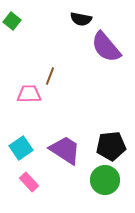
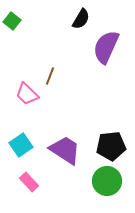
black semicircle: rotated 70 degrees counterclockwise
purple semicircle: rotated 64 degrees clockwise
pink trapezoid: moved 2 px left; rotated 135 degrees counterclockwise
cyan square: moved 3 px up
green circle: moved 2 px right, 1 px down
